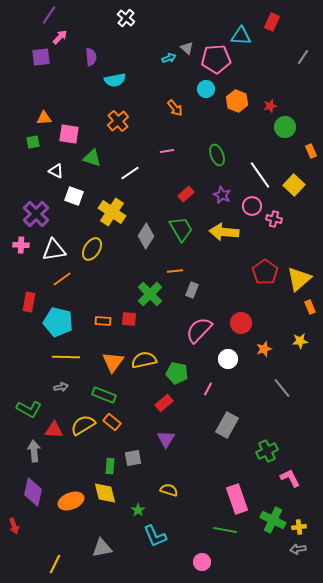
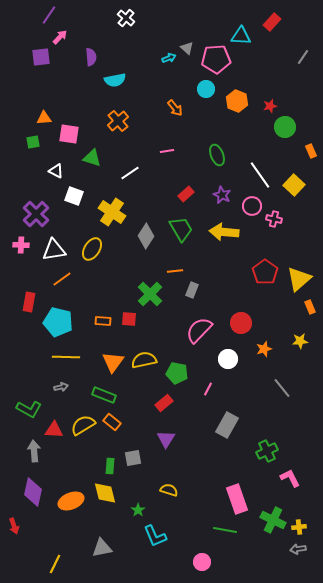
red rectangle at (272, 22): rotated 18 degrees clockwise
